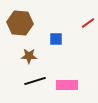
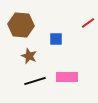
brown hexagon: moved 1 px right, 2 px down
brown star: rotated 21 degrees clockwise
pink rectangle: moved 8 px up
